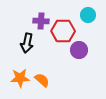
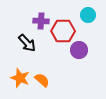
black arrow: rotated 54 degrees counterclockwise
orange star: rotated 24 degrees clockwise
